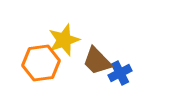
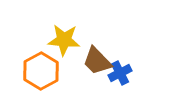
yellow star: rotated 24 degrees clockwise
orange hexagon: moved 8 px down; rotated 21 degrees counterclockwise
